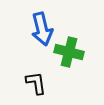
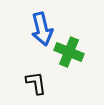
green cross: rotated 8 degrees clockwise
